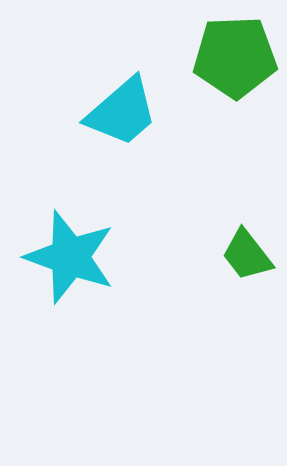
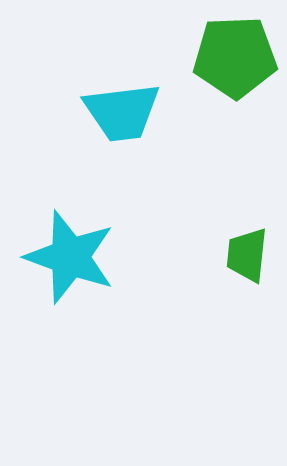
cyan trapezoid: rotated 34 degrees clockwise
green trapezoid: rotated 44 degrees clockwise
